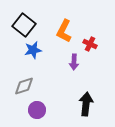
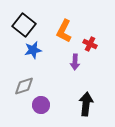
purple arrow: moved 1 px right
purple circle: moved 4 px right, 5 px up
